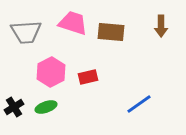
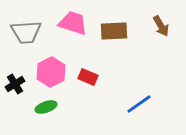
brown arrow: rotated 30 degrees counterclockwise
brown rectangle: moved 3 px right, 1 px up; rotated 8 degrees counterclockwise
red rectangle: rotated 36 degrees clockwise
black cross: moved 1 px right, 23 px up
